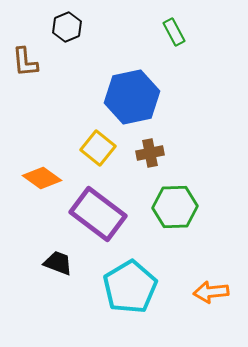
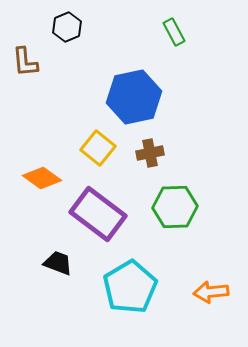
blue hexagon: moved 2 px right
